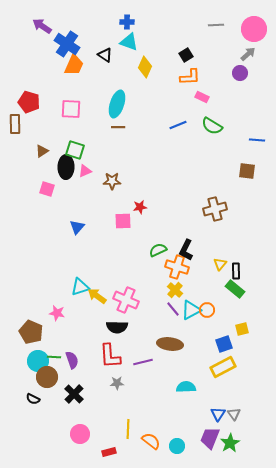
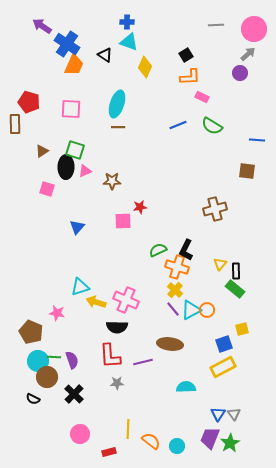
yellow arrow at (97, 296): moved 1 px left, 6 px down; rotated 18 degrees counterclockwise
